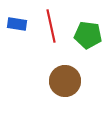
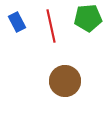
blue rectangle: moved 2 px up; rotated 54 degrees clockwise
green pentagon: moved 17 px up; rotated 12 degrees counterclockwise
